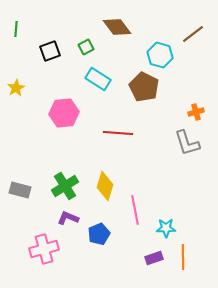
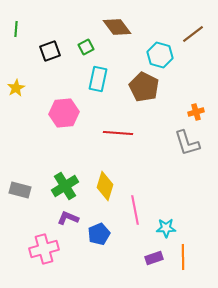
cyan rectangle: rotated 70 degrees clockwise
